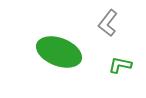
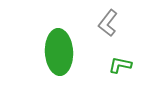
green ellipse: rotated 66 degrees clockwise
